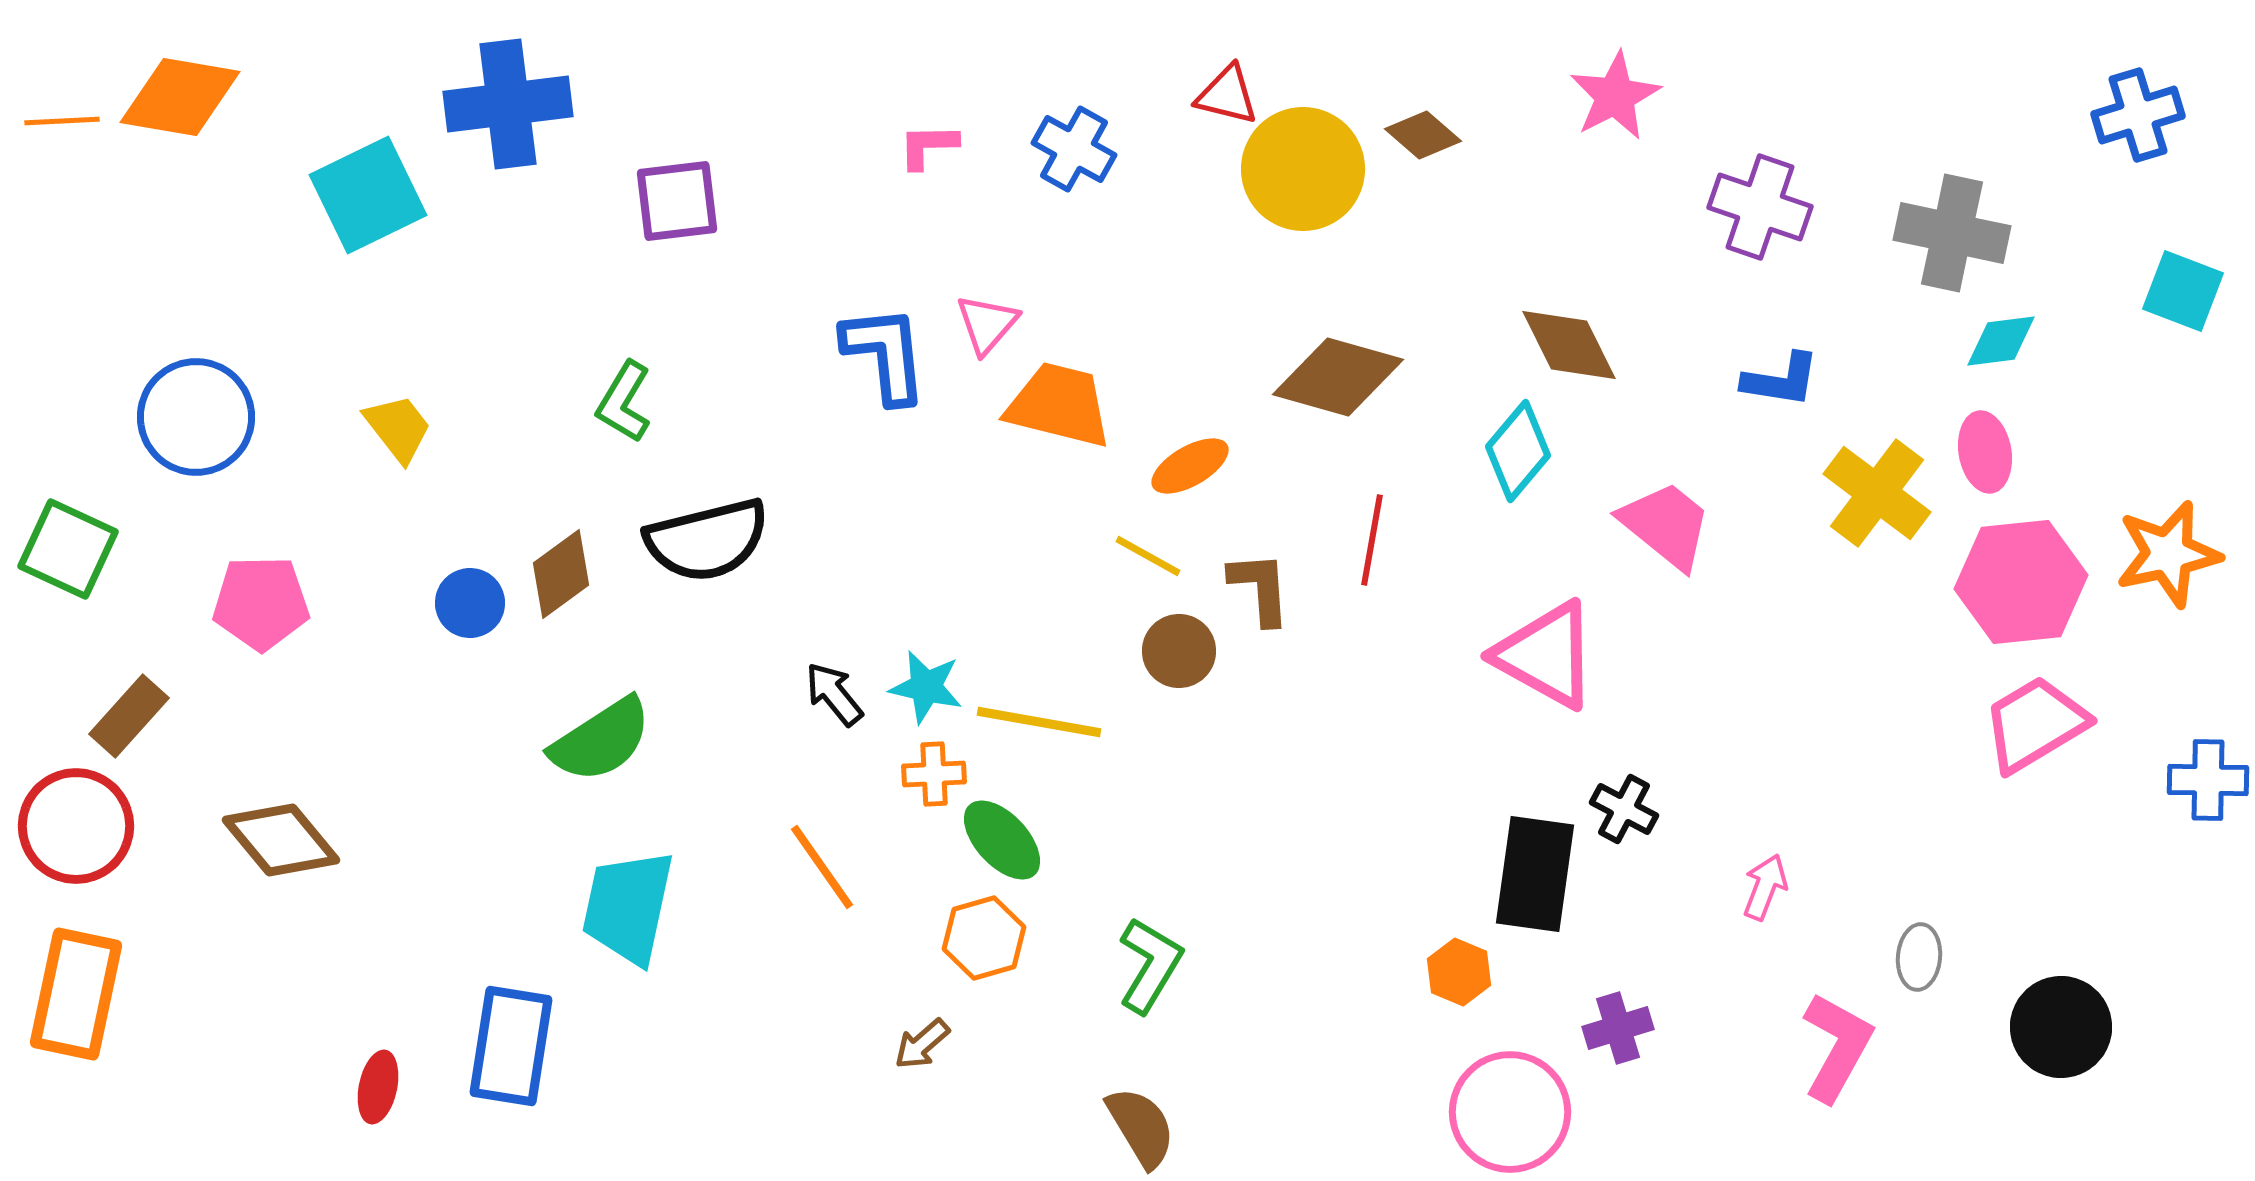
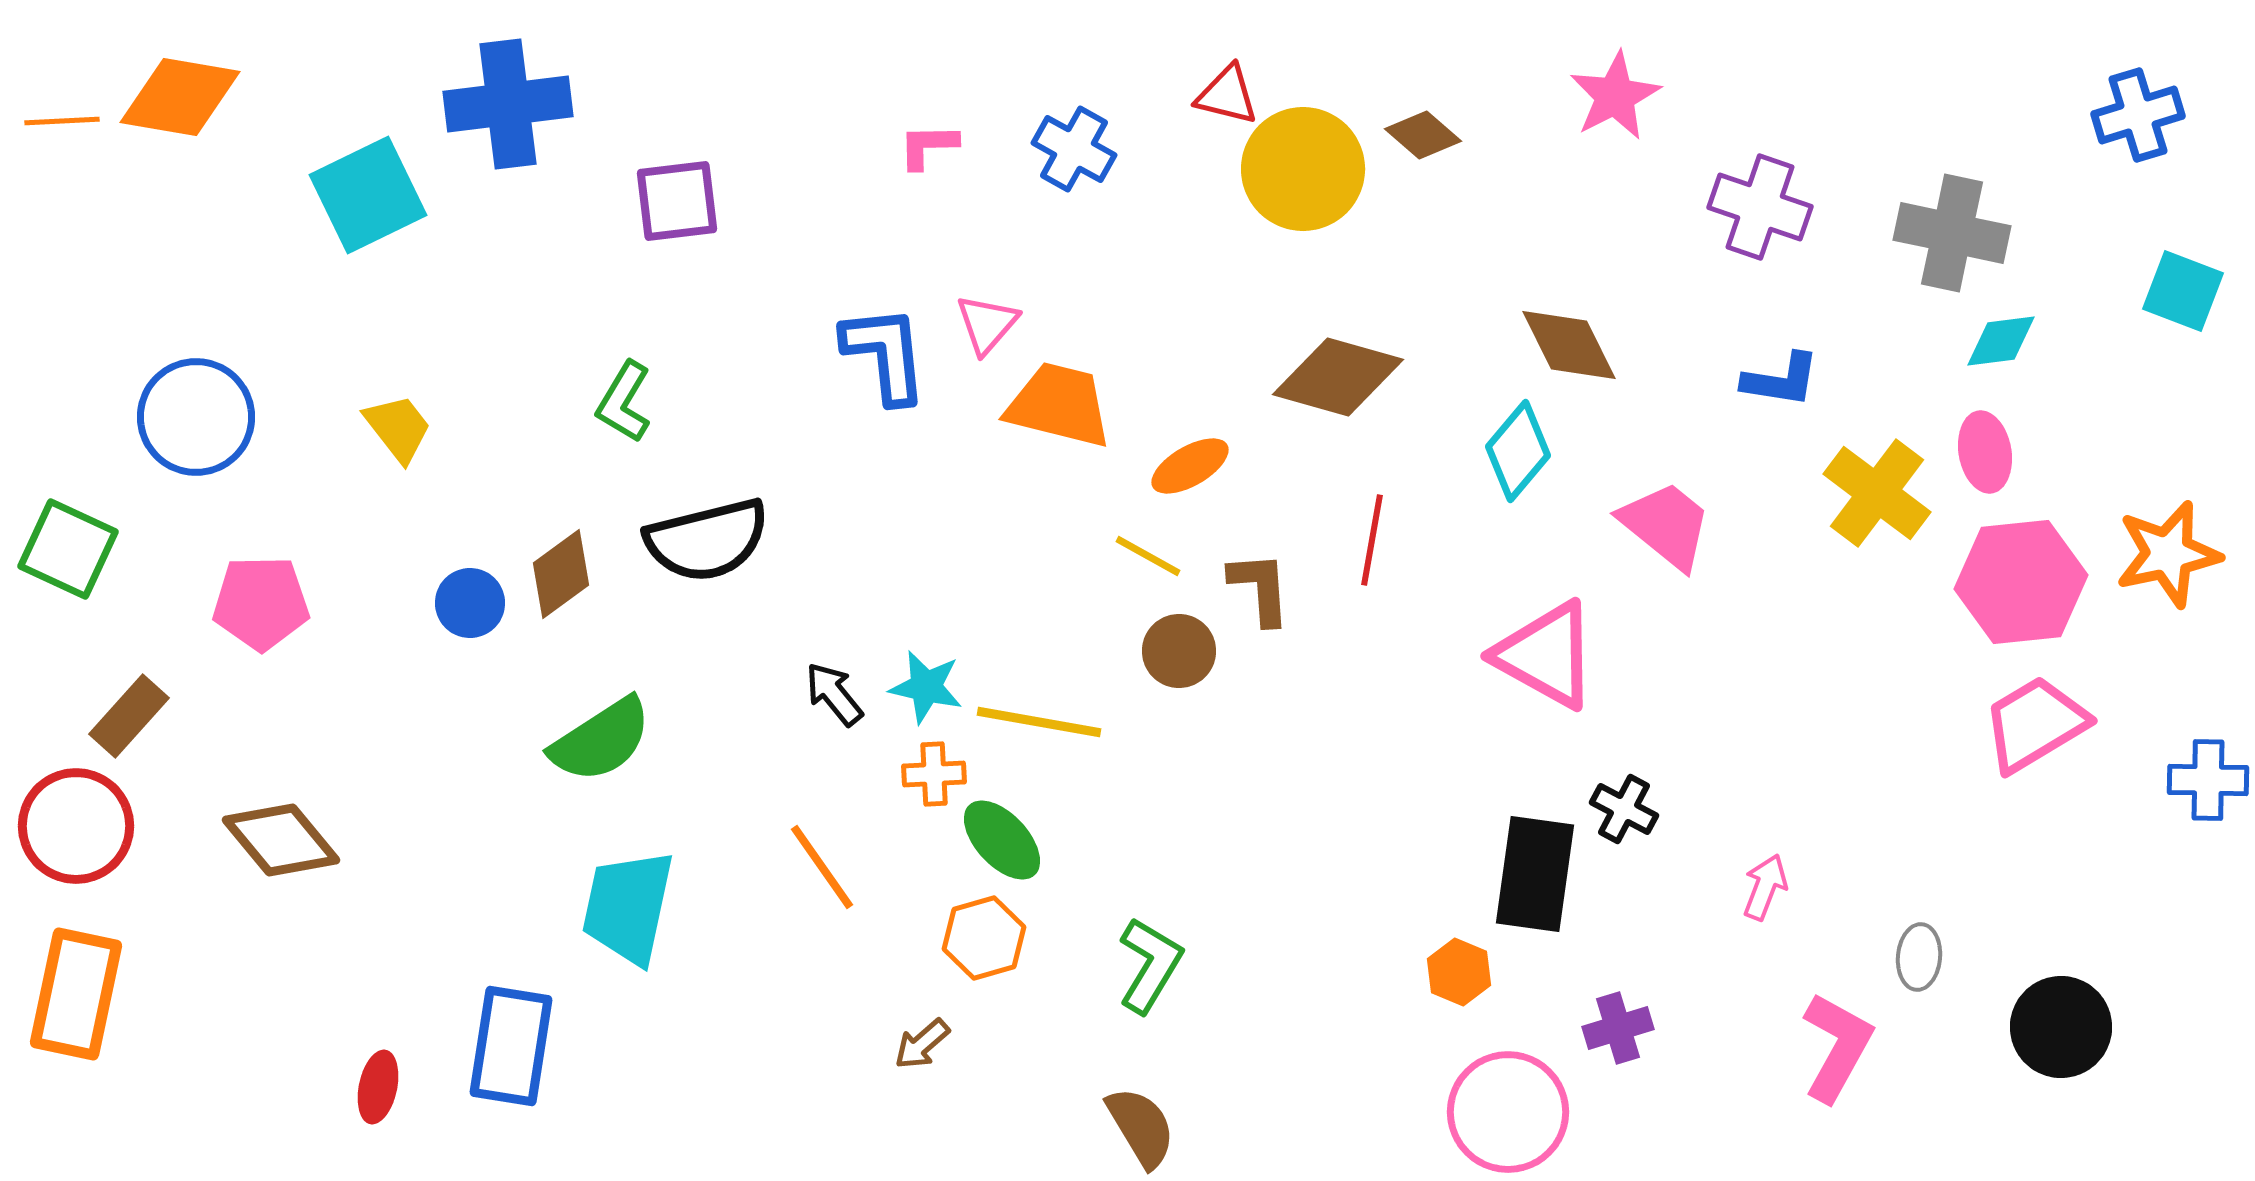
pink circle at (1510, 1112): moved 2 px left
